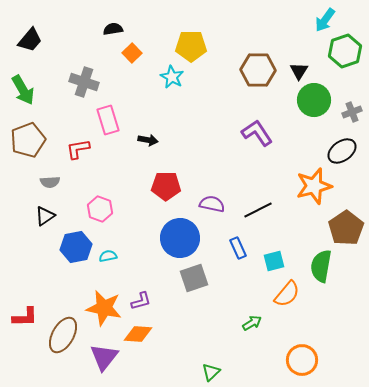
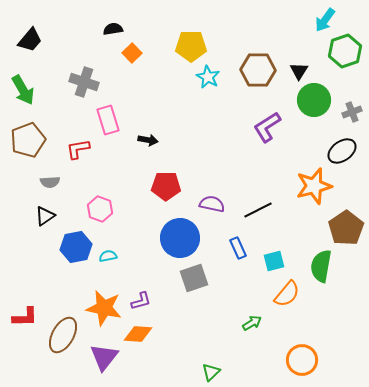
cyan star at (172, 77): moved 36 px right
purple L-shape at (257, 133): moved 10 px right, 6 px up; rotated 88 degrees counterclockwise
